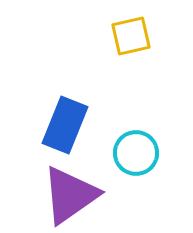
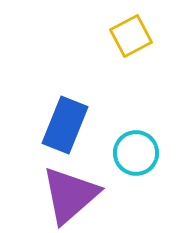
yellow square: rotated 15 degrees counterclockwise
purple triangle: rotated 6 degrees counterclockwise
